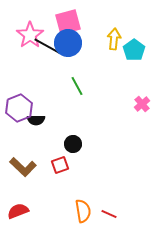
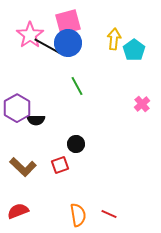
purple hexagon: moved 2 px left; rotated 8 degrees counterclockwise
black circle: moved 3 px right
orange semicircle: moved 5 px left, 4 px down
